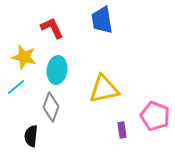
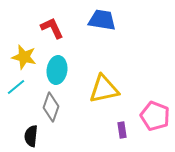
blue trapezoid: rotated 108 degrees clockwise
